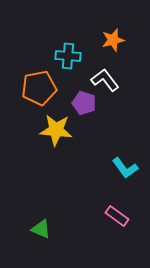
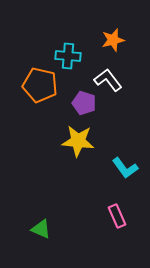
white L-shape: moved 3 px right
orange pentagon: moved 1 px right, 3 px up; rotated 24 degrees clockwise
yellow star: moved 22 px right, 11 px down
pink rectangle: rotated 30 degrees clockwise
